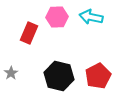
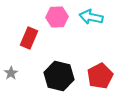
red rectangle: moved 5 px down
red pentagon: moved 2 px right
